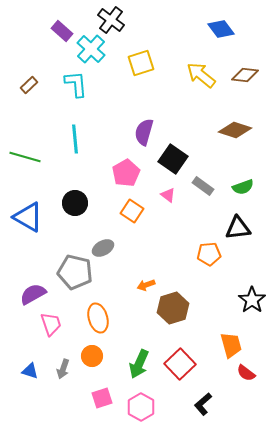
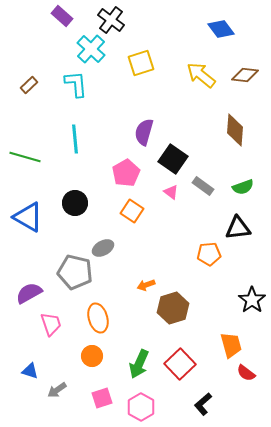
purple rectangle at (62, 31): moved 15 px up
brown diamond at (235, 130): rotated 76 degrees clockwise
pink triangle at (168, 195): moved 3 px right, 3 px up
purple semicircle at (33, 294): moved 4 px left, 1 px up
gray arrow at (63, 369): moved 6 px left, 21 px down; rotated 36 degrees clockwise
